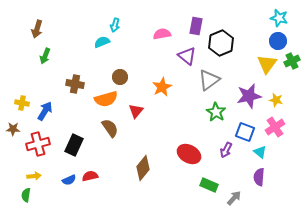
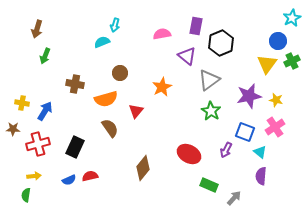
cyan star: moved 13 px right; rotated 30 degrees clockwise
brown circle: moved 4 px up
green star: moved 5 px left, 1 px up
black rectangle: moved 1 px right, 2 px down
purple semicircle: moved 2 px right, 1 px up
